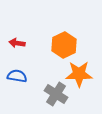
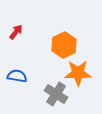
red arrow: moved 1 px left, 11 px up; rotated 119 degrees clockwise
orange star: moved 1 px left, 1 px up
